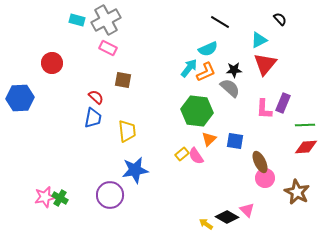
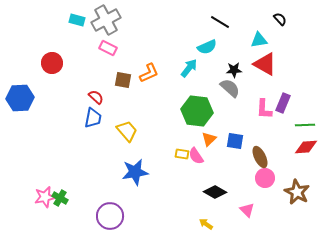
cyan triangle: rotated 18 degrees clockwise
cyan semicircle: moved 1 px left, 2 px up
red triangle: rotated 40 degrees counterclockwise
orange L-shape: moved 57 px left, 1 px down
yellow trapezoid: rotated 35 degrees counterclockwise
yellow rectangle: rotated 48 degrees clockwise
brown ellipse: moved 5 px up
blue star: moved 2 px down
purple circle: moved 21 px down
black diamond: moved 12 px left, 25 px up
